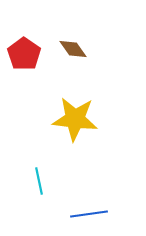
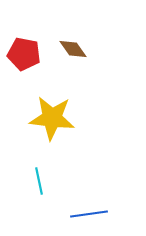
red pentagon: rotated 24 degrees counterclockwise
yellow star: moved 23 px left, 1 px up
